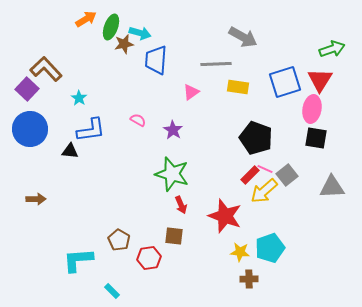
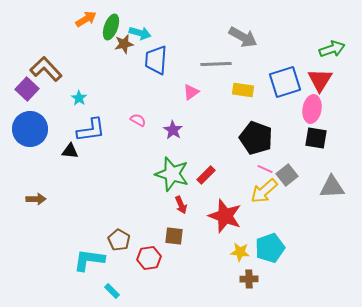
yellow rectangle: moved 5 px right, 3 px down
red rectangle: moved 44 px left
cyan L-shape: moved 11 px right; rotated 12 degrees clockwise
